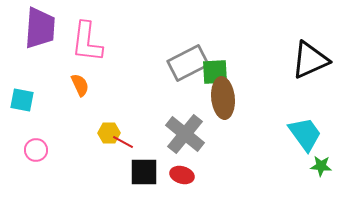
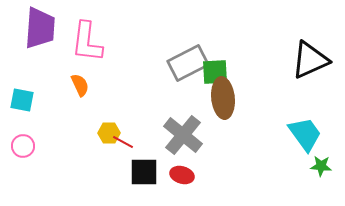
gray cross: moved 2 px left, 1 px down
pink circle: moved 13 px left, 4 px up
